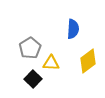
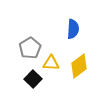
yellow diamond: moved 9 px left, 5 px down
